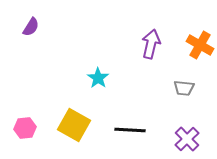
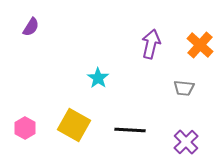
orange cross: rotated 12 degrees clockwise
pink hexagon: rotated 25 degrees counterclockwise
purple cross: moved 1 px left, 3 px down
